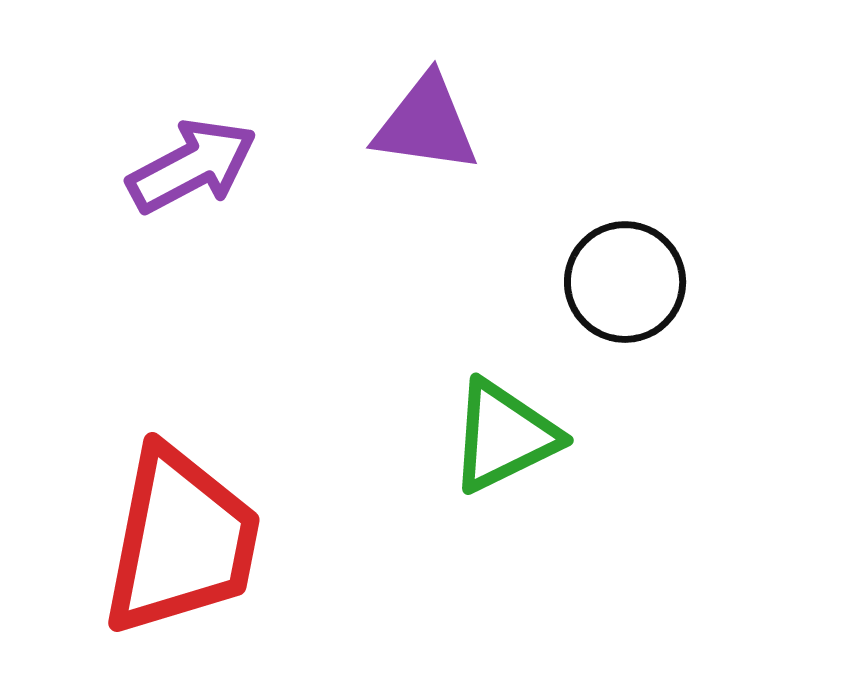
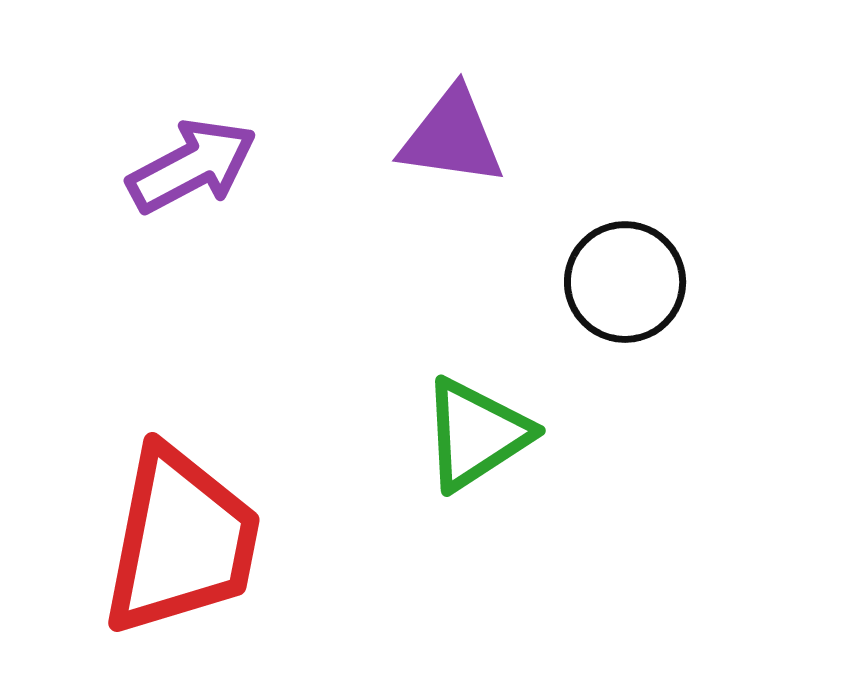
purple triangle: moved 26 px right, 13 px down
green triangle: moved 28 px left, 2 px up; rotated 7 degrees counterclockwise
